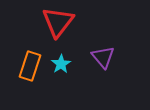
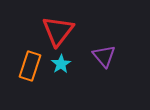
red triangle: moved 9 px down
purple triangle: moved 1 px right, 1 px up
